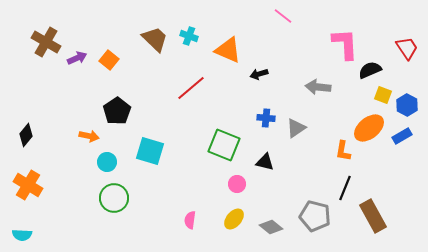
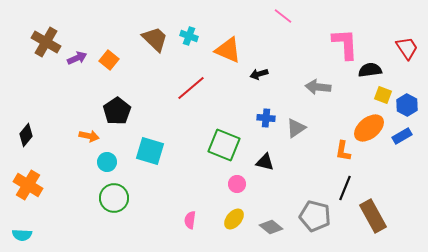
black semicircle: rotated 15 degrees clockwise
